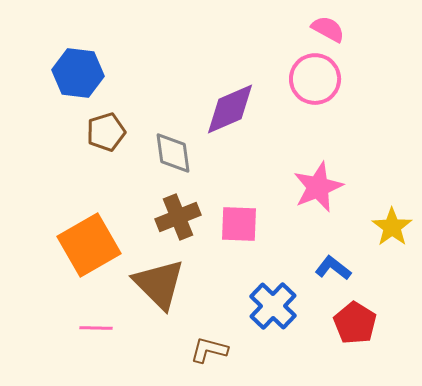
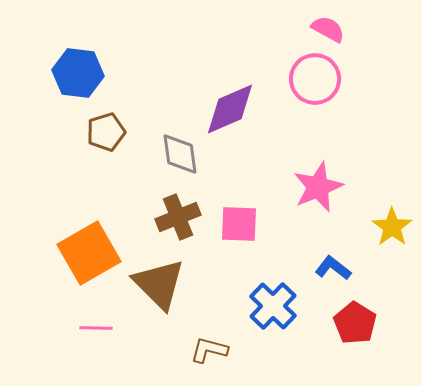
gray diamond: moved 7 px right, 1 px down
orange square: moved 8 px down
